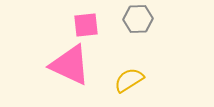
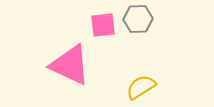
pink square: moved 17 px right
yellow semicircle: moved 12 px right, 7 px down
